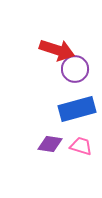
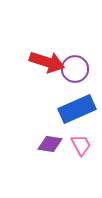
red arrow: moved 10 px left, 12 px down
blue rectangle: rotated 9 degrees counterclockwise
pink trapezoid: moved 1 px up; rotated 45 degrees clockwise
